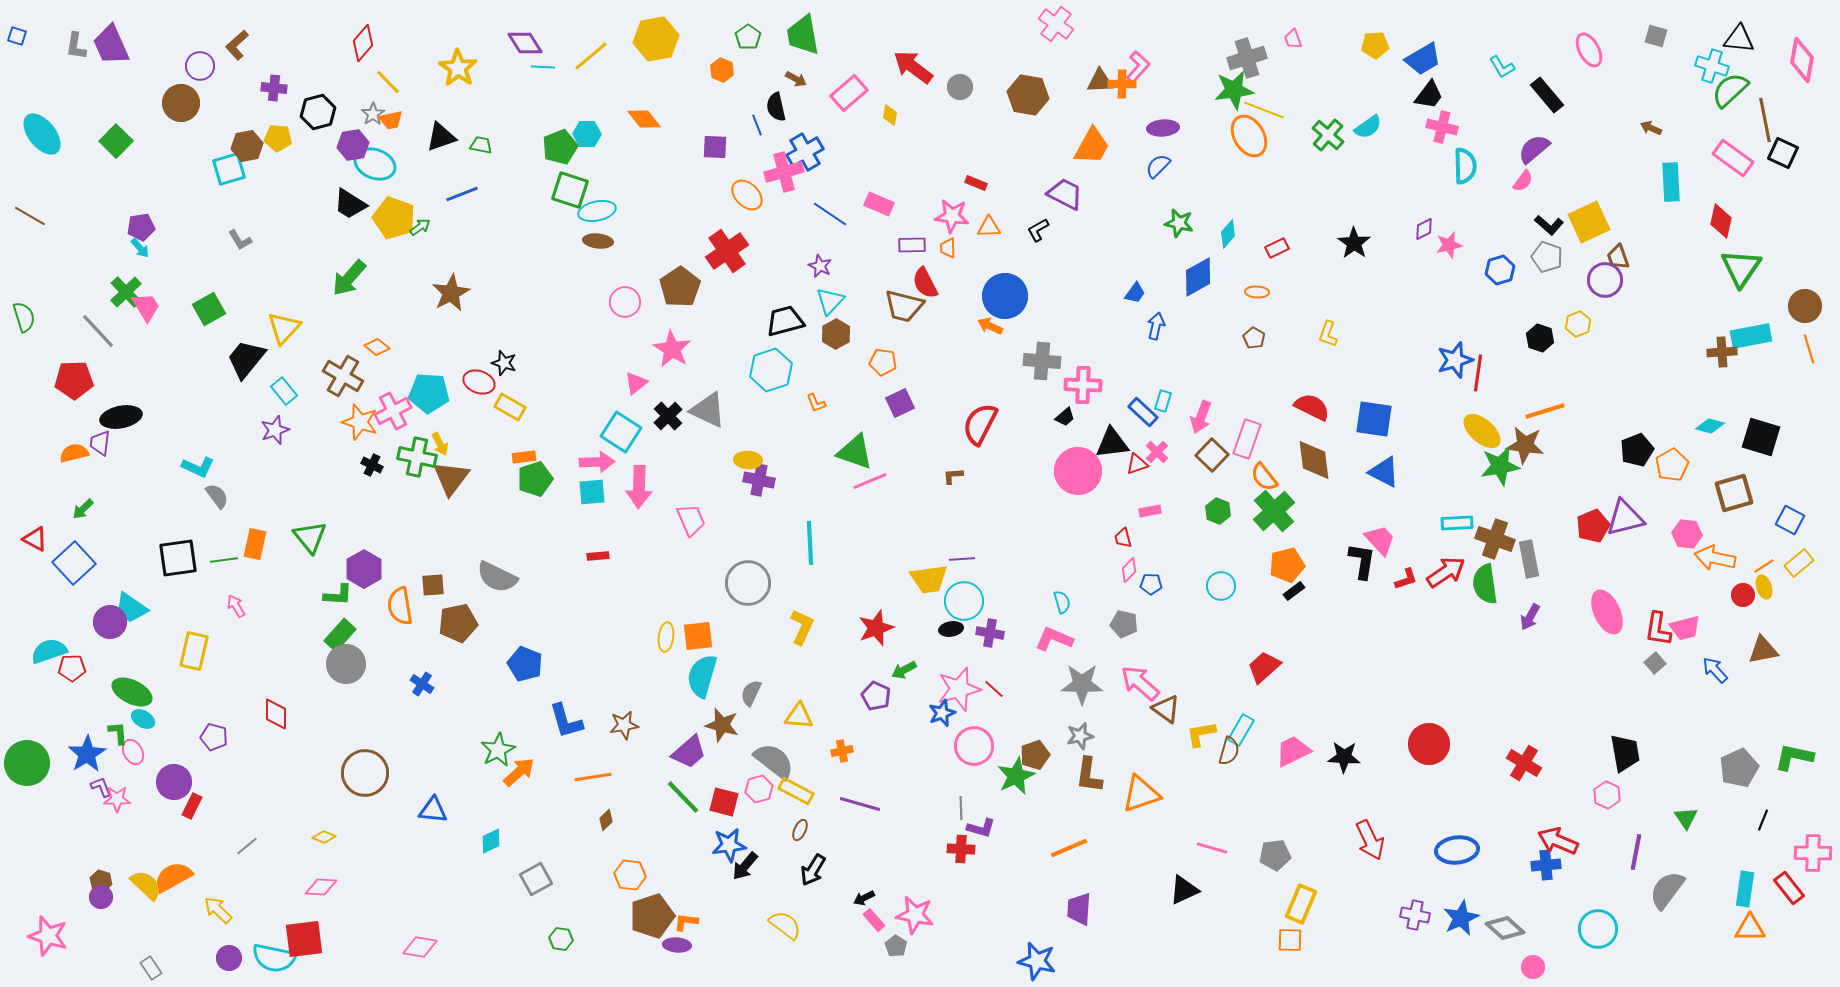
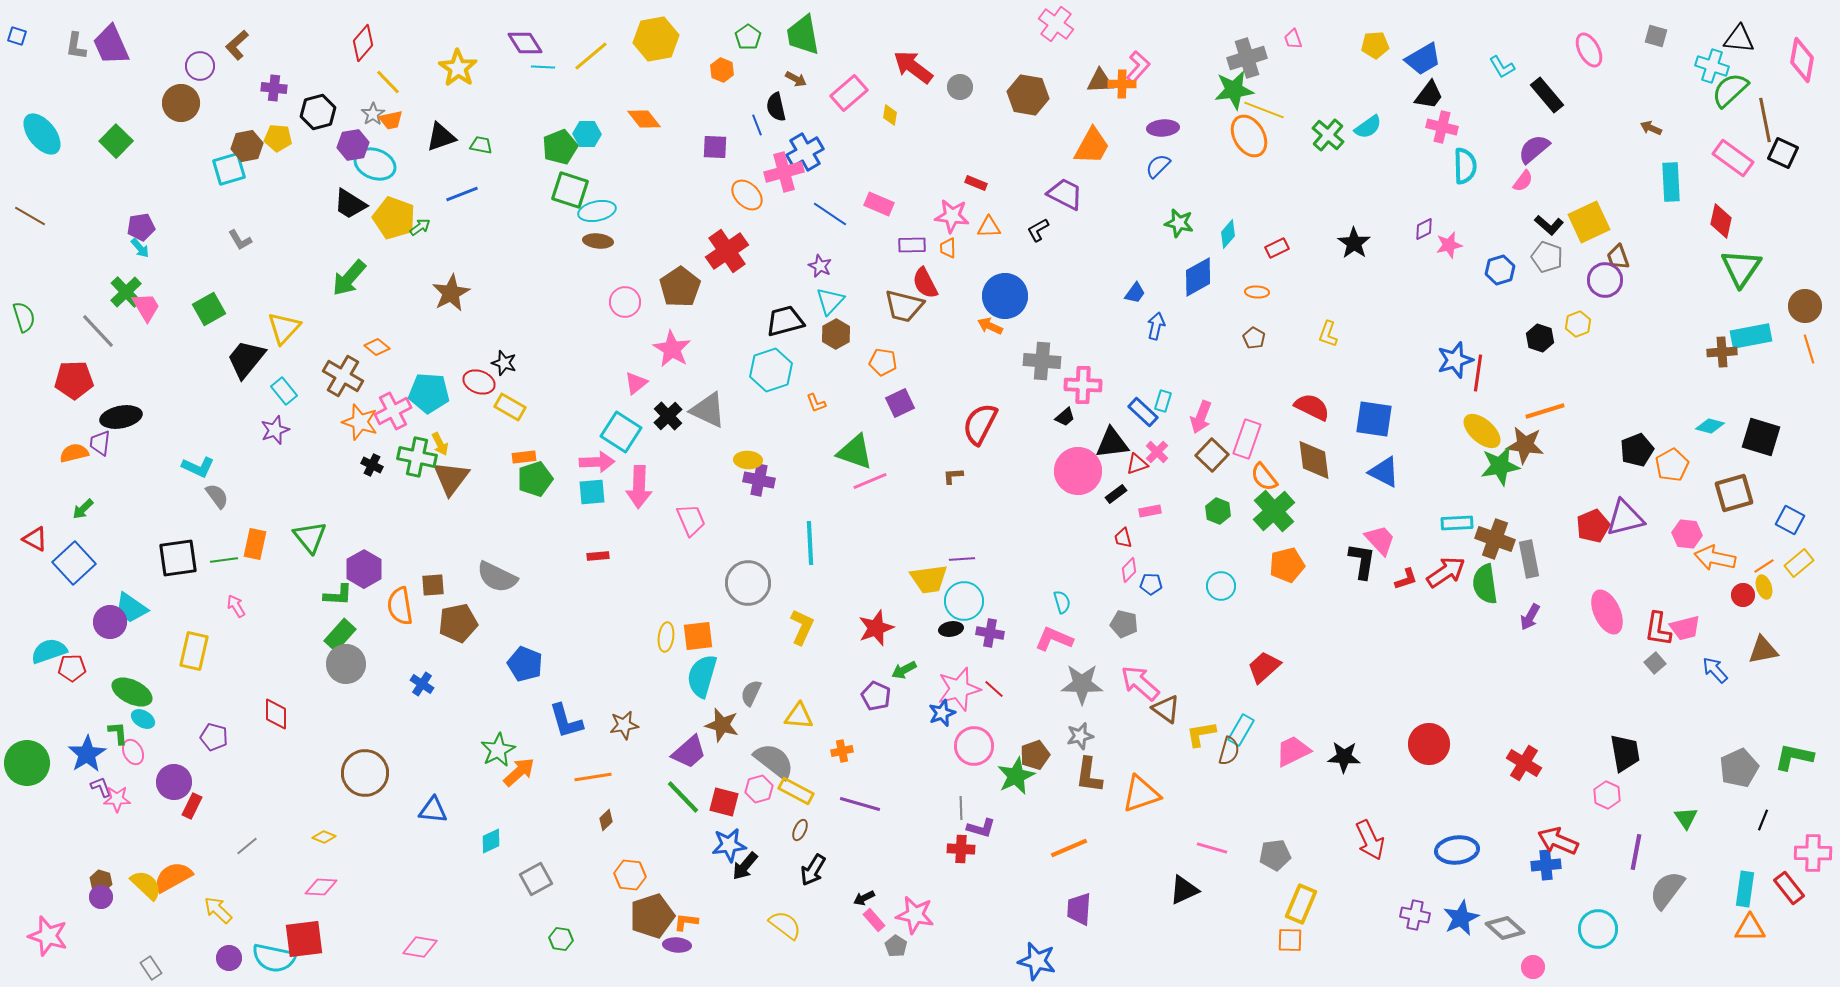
black rectangle at (1294, 591): moved 178 px left, 97 px up
